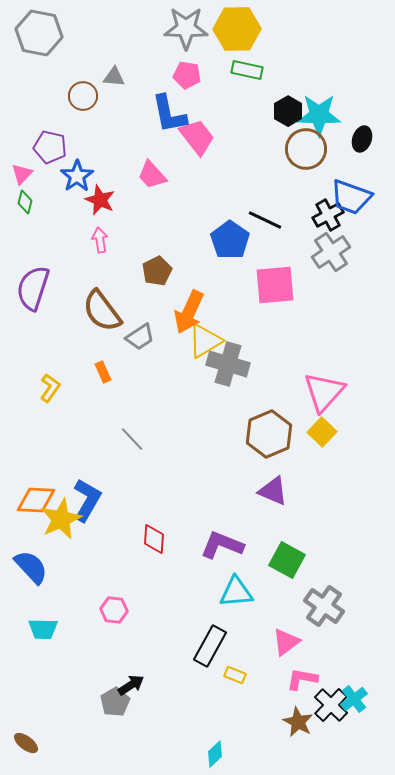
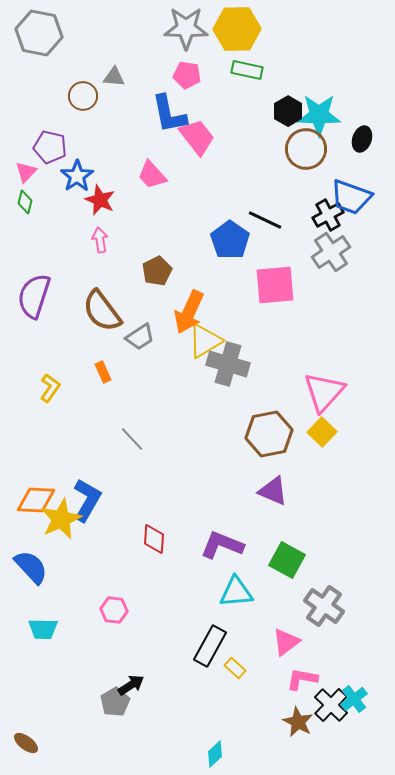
pink triangle at (22, 174): moved 4 px right, 2 px up
purple semicircle at (33, 288): moved 1 px right, 8 px down
brown hexagon at (269, 434): rotated 12 degrees clockwise
yellow rectangle at (235, 675): moved 7 px up; rotated 20 degrees clockwise
